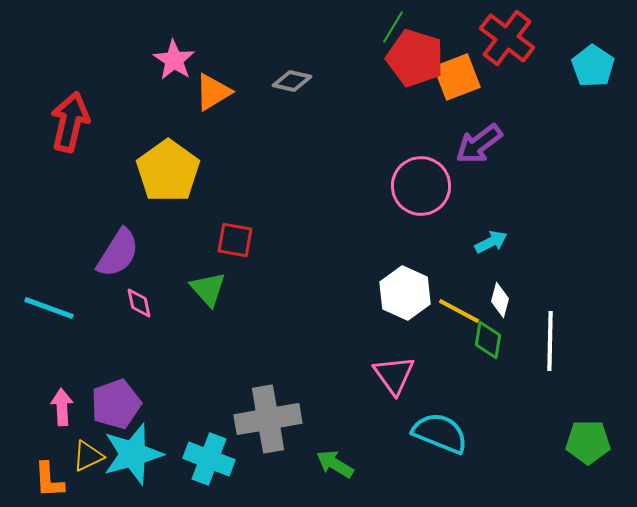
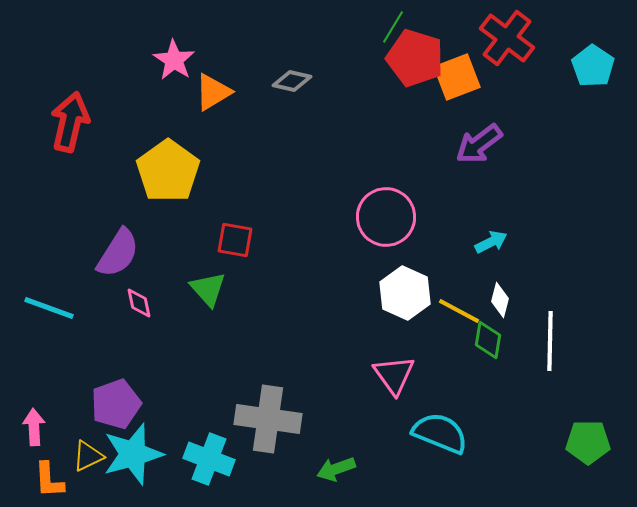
pink circle: moved 35 px left, 31 px down
pink arrow: moved 28 px left, 20 px down
gray cross: rotated 18 degrees clockwise
green arrow: moved 1 px right, 5 px down; rotated 51 degrees counterclockwise
